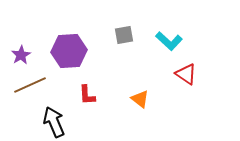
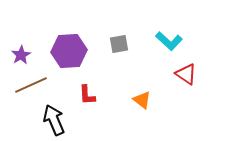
gray square: moved 5 px left, 9 px down
brown line: moved 1 px right
orange triangle: moved 2 px right, 1 px down
black arrow: moved 2 px up
